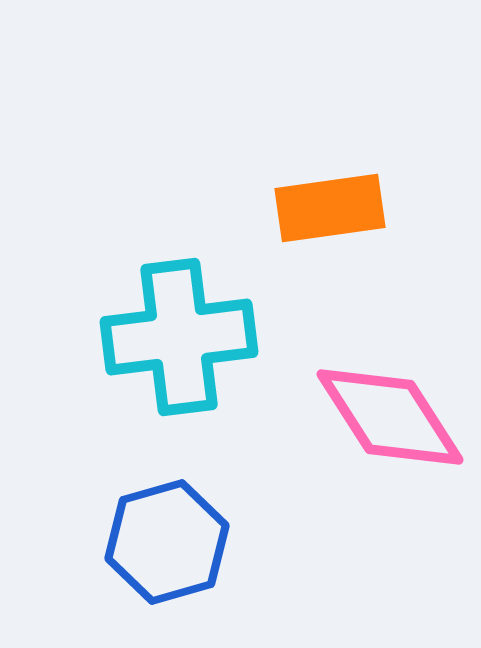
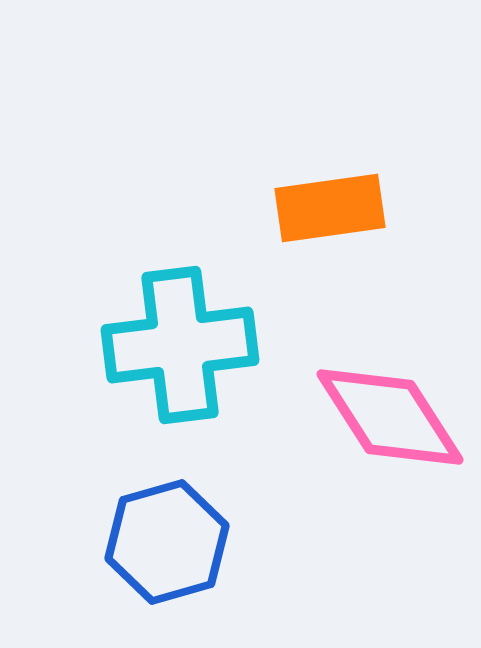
cyan cross: moved 1 px right, 8 px down
